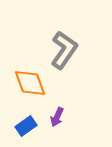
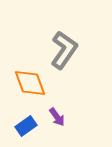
purple arrow: rotated 60 degrees counterclockwise
